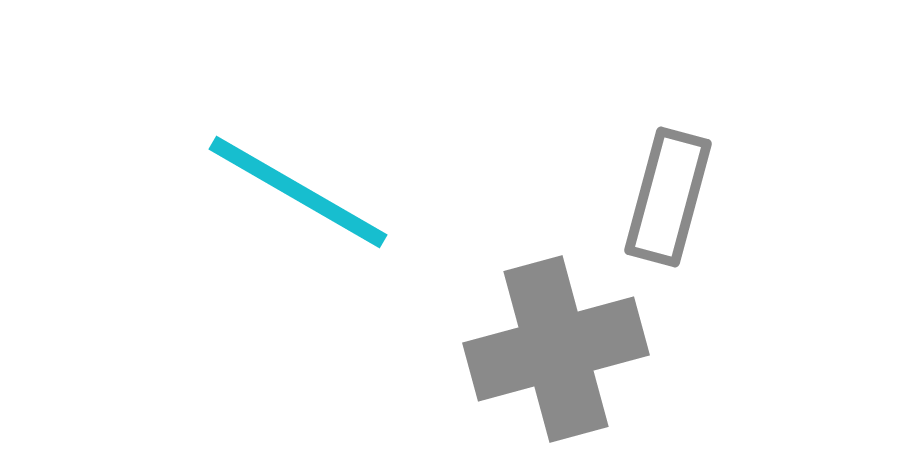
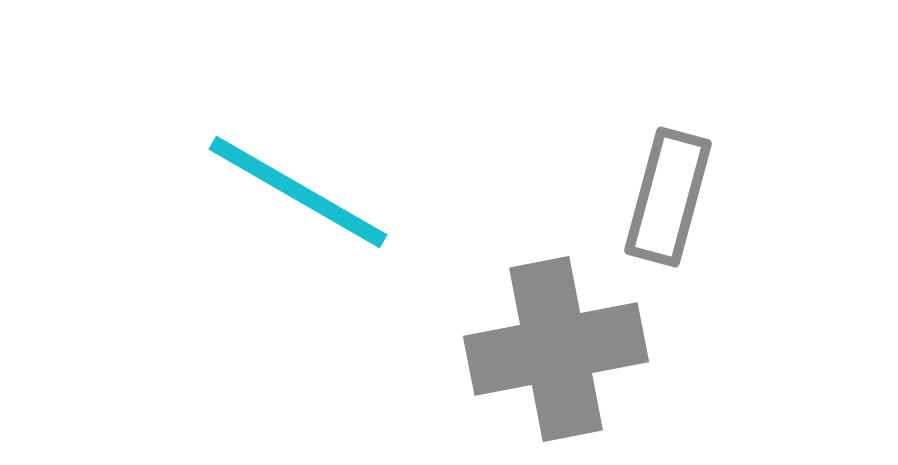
gray cross: rotated 4 degrees clockwise
